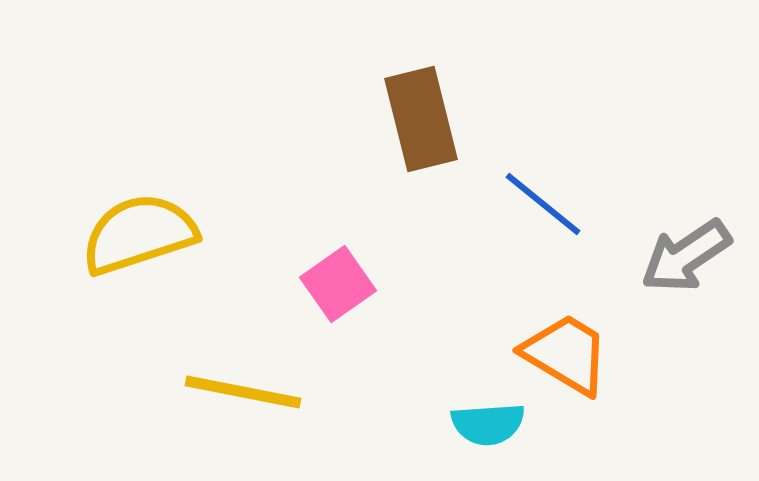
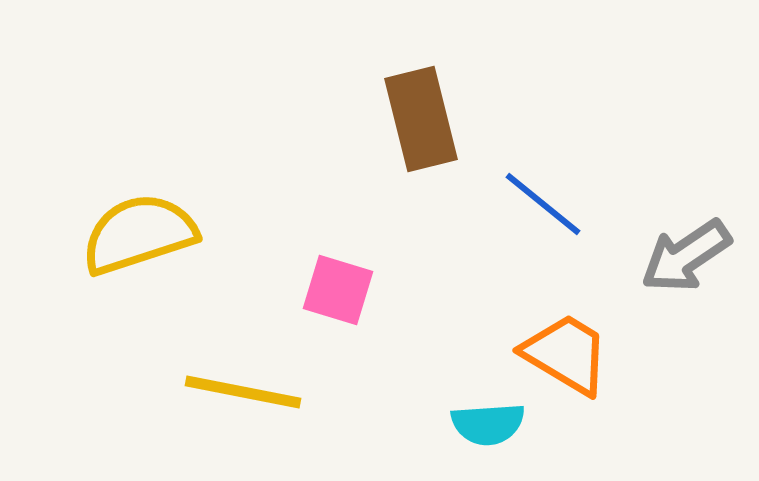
pink square: moved 6 px down; rotated 38 degrees counterclockwise
